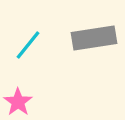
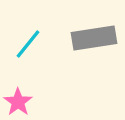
cyan line: moved 1 px up
